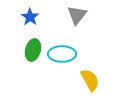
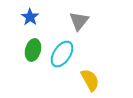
gray triangle: moved 2 px right, 6 px down
cyan ellipse: rotated 56 degrees counterclockwise
